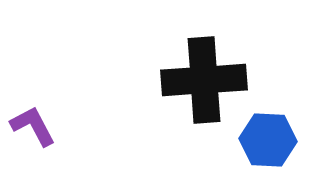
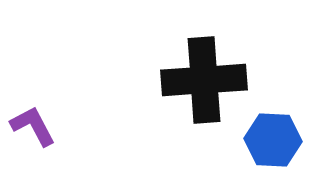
blue hexagon: moved 5 px right
